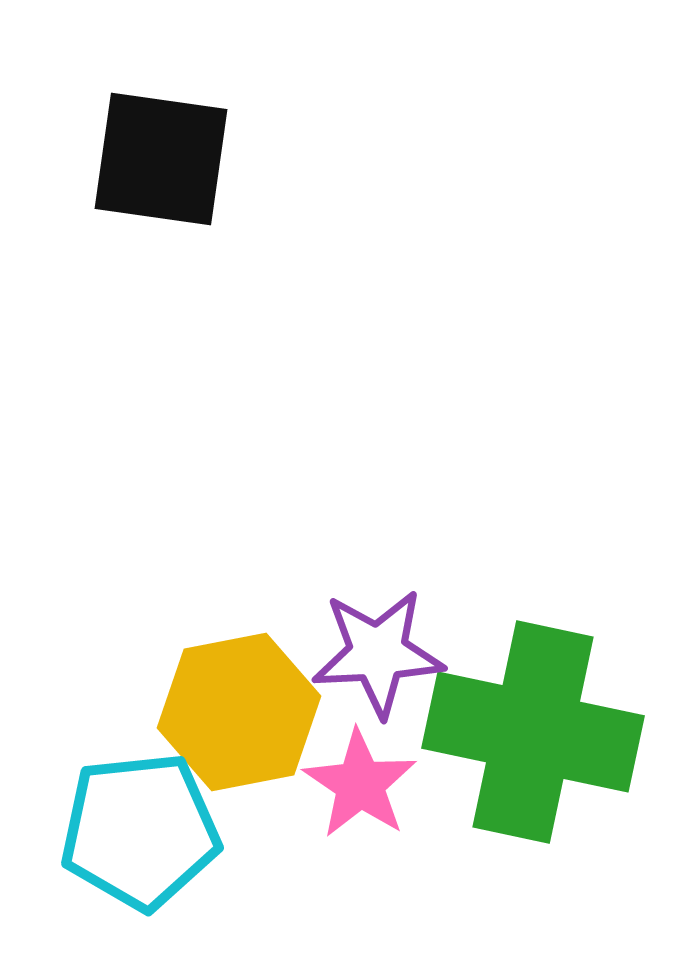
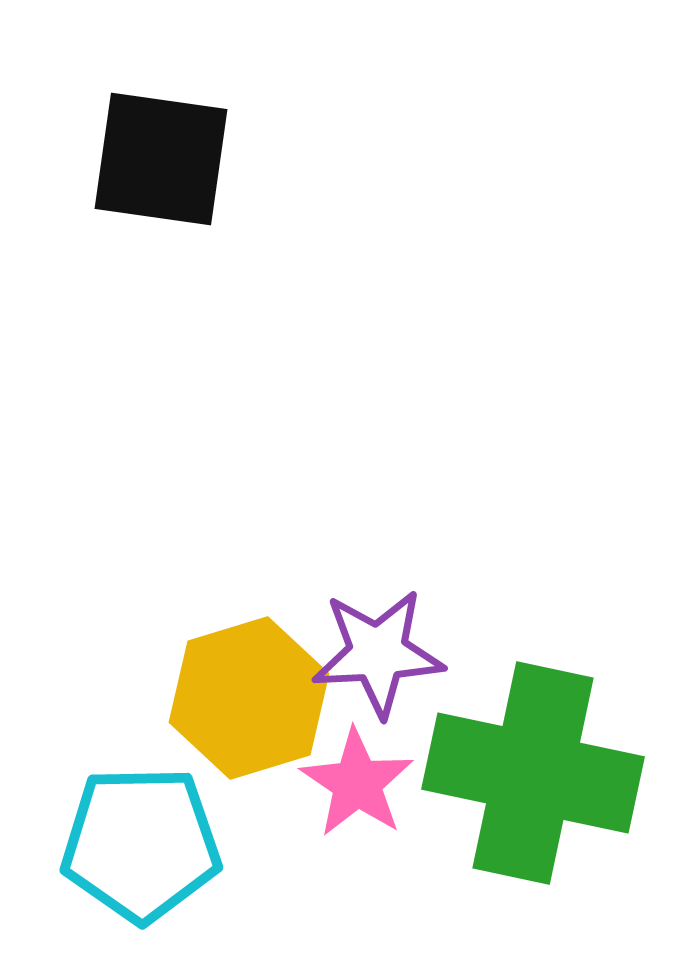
yellow hexagon: moved 10 px right, 14 px up; rotated 6 degrees counterclockwise
green cross: moved 41 px down
pink star: moved 3 px left, 1 px up
cyan pentagon: moved 1 px right, 13 px down; rotated 5 degrees clockwise
